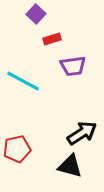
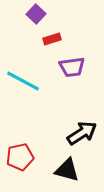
purple trapezoid: moved 1 px left, 1 px down
red pentagon: moved 3 px right, 8 px down
black triangle: moved 3 px left, 4 px down
